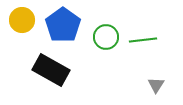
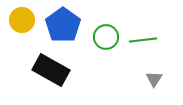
gray triangle: moved 2 px left, 6 px up
